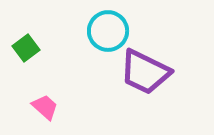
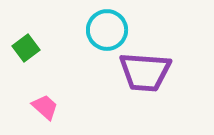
cyan circle: moved 1 px left, 1 px up
purple trapezoid: rotated 22 degrees counterclockwise
